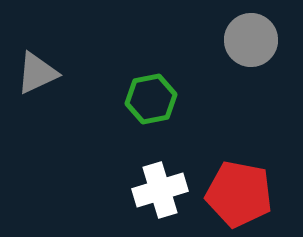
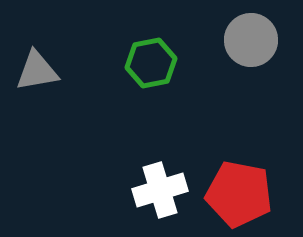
gray triangle: moved 2 px up; rotated 15 degrees clockwise
green hexagon: moved 36 px up
